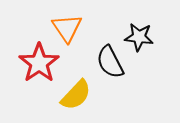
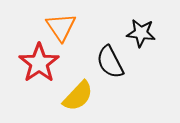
orange triangle: moved 6 px left, 1 px up
black star: moved 2 px right, 4 px up
yellow semicircle: moved 2 px right, 1 px down
